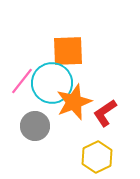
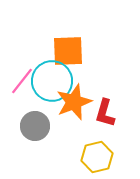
cyan circle: moved 2 px up
red L-shape: rotated 40 degrees counterclockwise
yellow hexagon: rotated 12 degrees clockwise
